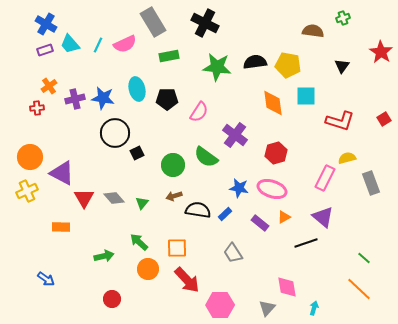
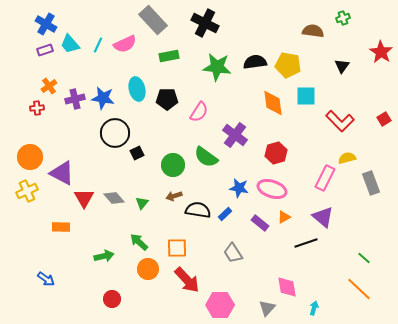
gray rectangle at (153, 22): moved 2 px up; rotated 12 degrees counterclockwise
red L-shape at (340, 121): rotated 28 degrees clockwise
